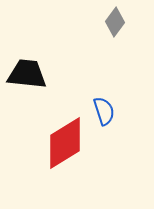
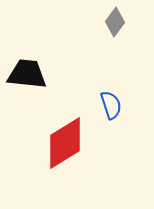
blue semicircle: moved 7 px right, 6 px up
